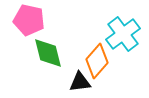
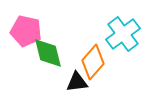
pink pentagon: moved 3 px left, 11 px down
orange diamond: moved 4 px left, 1 px down
black triangle: moved 3 px left
